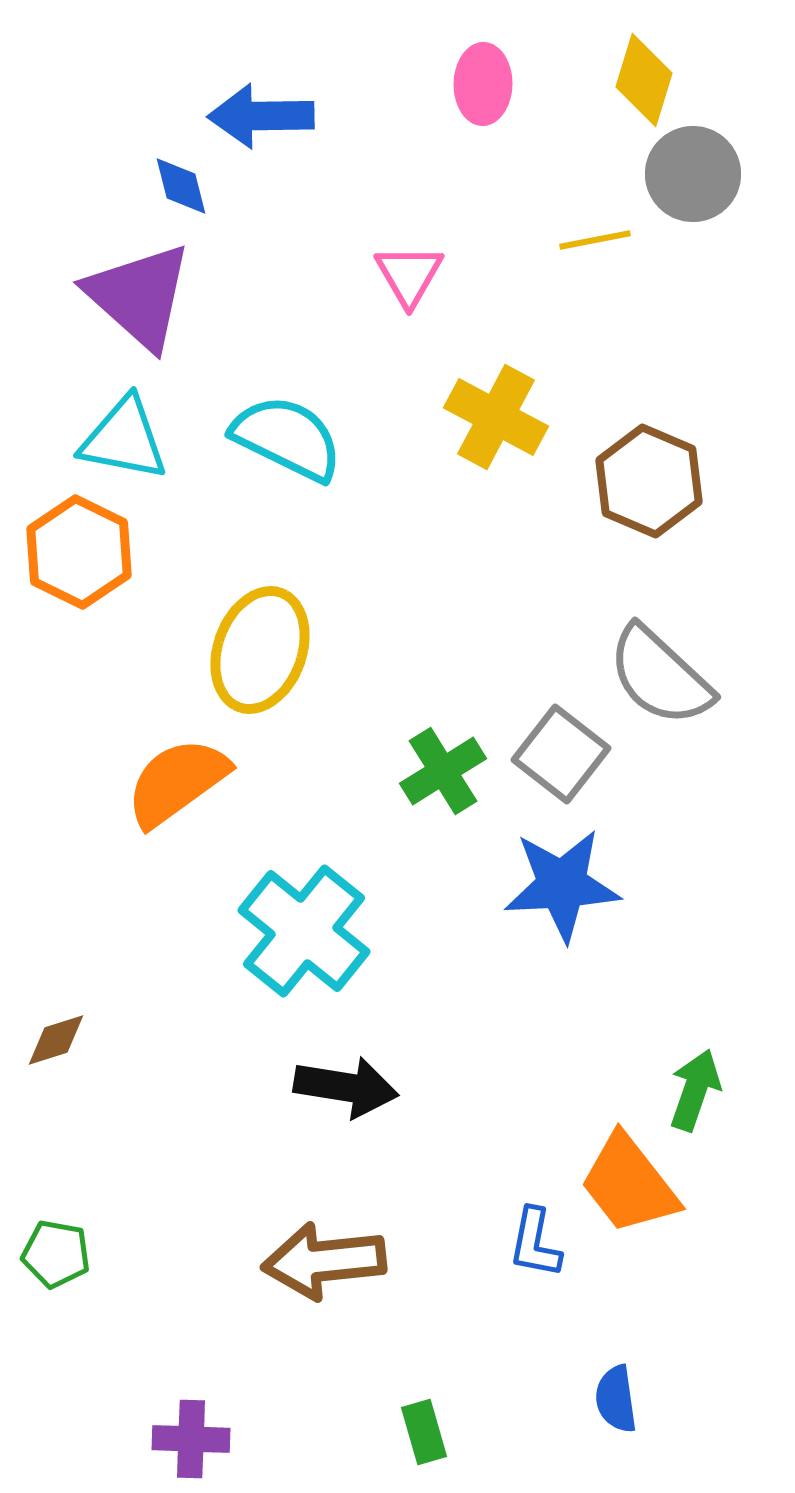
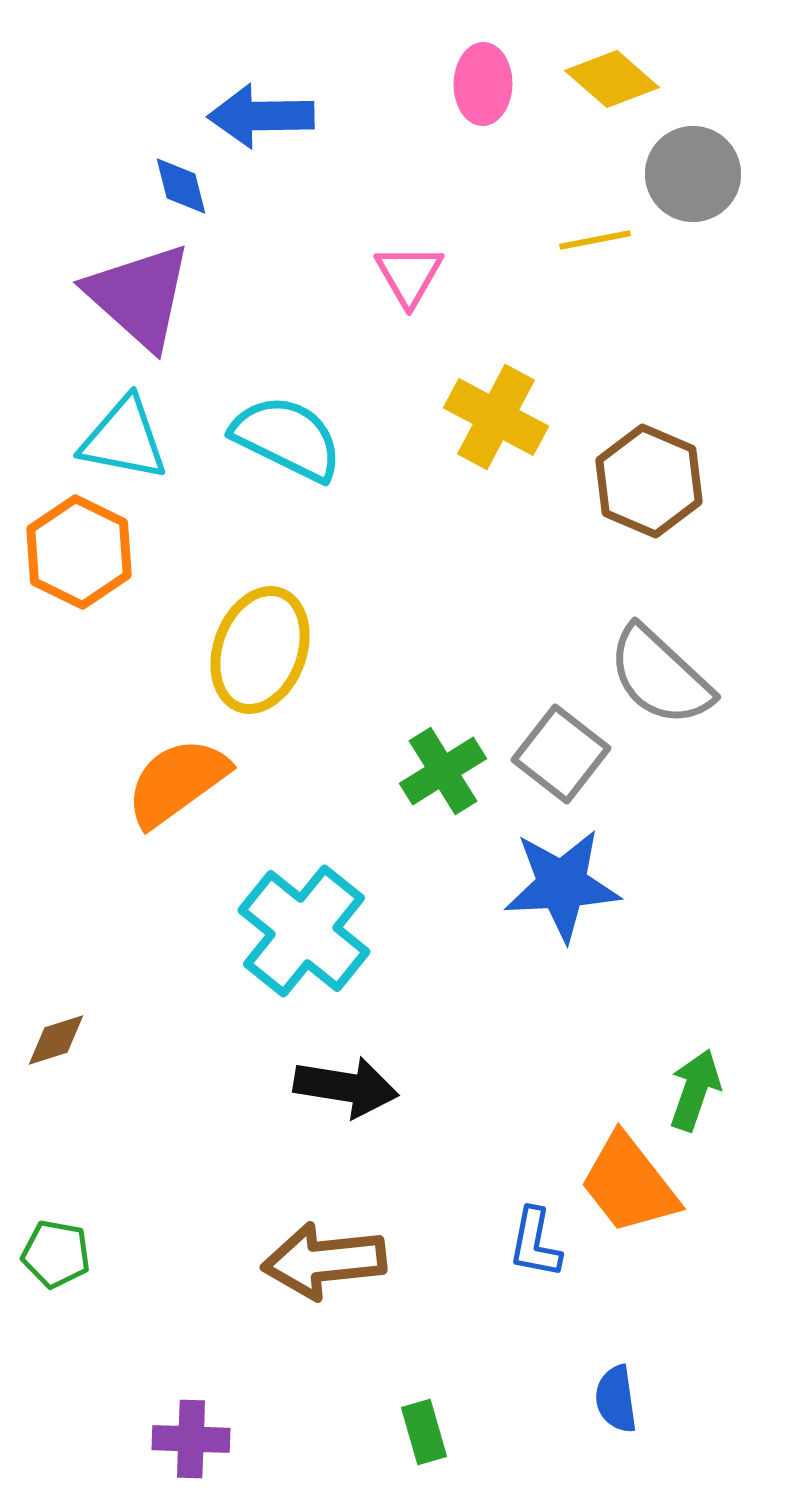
yellow diamond: moved 32 px left, 1 px up; rotated 66 degrees counterclockwise
